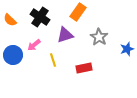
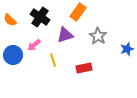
gray star: moved 1 px left, 1 px up
